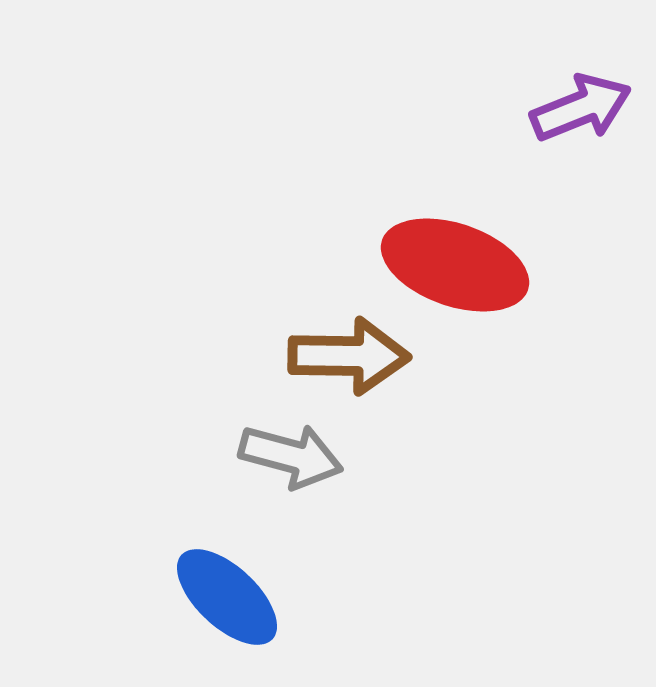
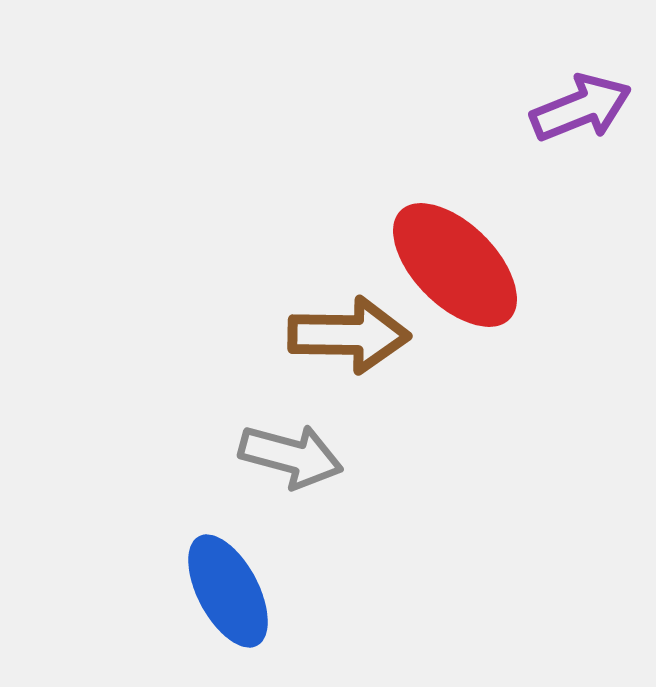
red ellipse: rotated 26 degrees clockwise
brown arrow: moved 21 px up
blue ellipse: moved 1 px right, 6 px up; rotated 19 degrees clockwise
